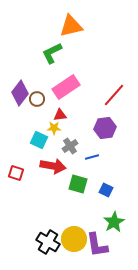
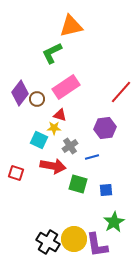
red line: moved 7 px right, 3 px up
red triangle: rotated 24 degrees clockwise
blue square: rotated 32 degrees counterclockwise
